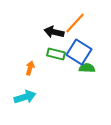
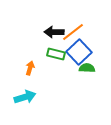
orange line: moved 2 px left, 9 px down; rotated 10 degrees clockwise
black arrow: rotated 12 degrees counterclockwise
blue square: rotated 15 degrees clockwise
